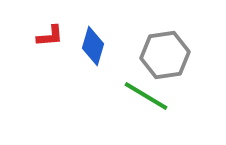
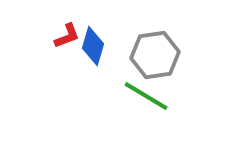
red L-shape: moved 17 px right; rotated 16 degrees counterclockwise
gray hexagon: moved 10 px left
